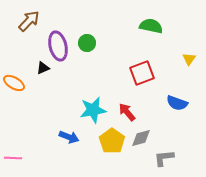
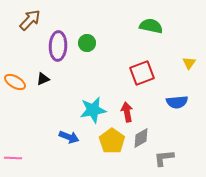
brown arrow: moved 1 px right, 1 px up
purple ellipse: rotated 16 degrees clockwise
yellow triangle: moved 4 px down
black triangle: moved 11 px down
orange ellipse: moved 1 px right, 1 px up
blue semicircle: moved 1 px up; rotated 25 degrees counterclockwise
red arrow: rotated 30 degrees clockwise
gray diamond: rotated 15 degrees counterclockwise
